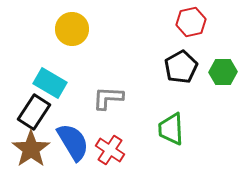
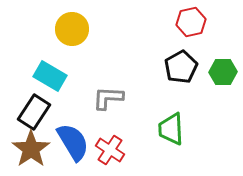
cyan rectangle: moved 7 px up
